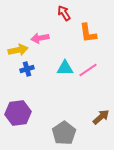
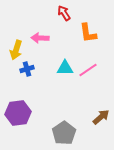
pink arrow: rotated 12 degrees clockwise
yellow arrow: moved 2 px left; rotated 120 degrees clockwise
